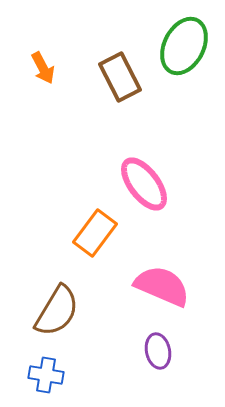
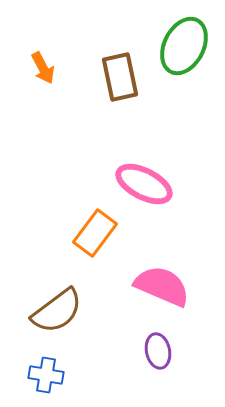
brown rectangle: rotated 15 degrees clockwise
pink ellipse: rotated 26 degrees counterclockwise
brown semicircle: rotated 22 degrees clockwise
